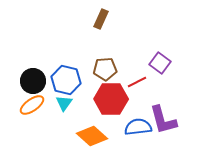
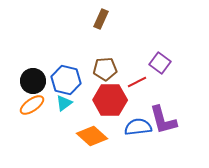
red hexagon: moved 1 px left, 1 px down
cyan triangle: rotated 18 degrees clockwise
